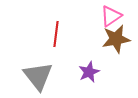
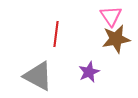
pink triangle: rotated 30 degrees counterclockwise
gray triangle: rotated 24 degrees counterclockwise
